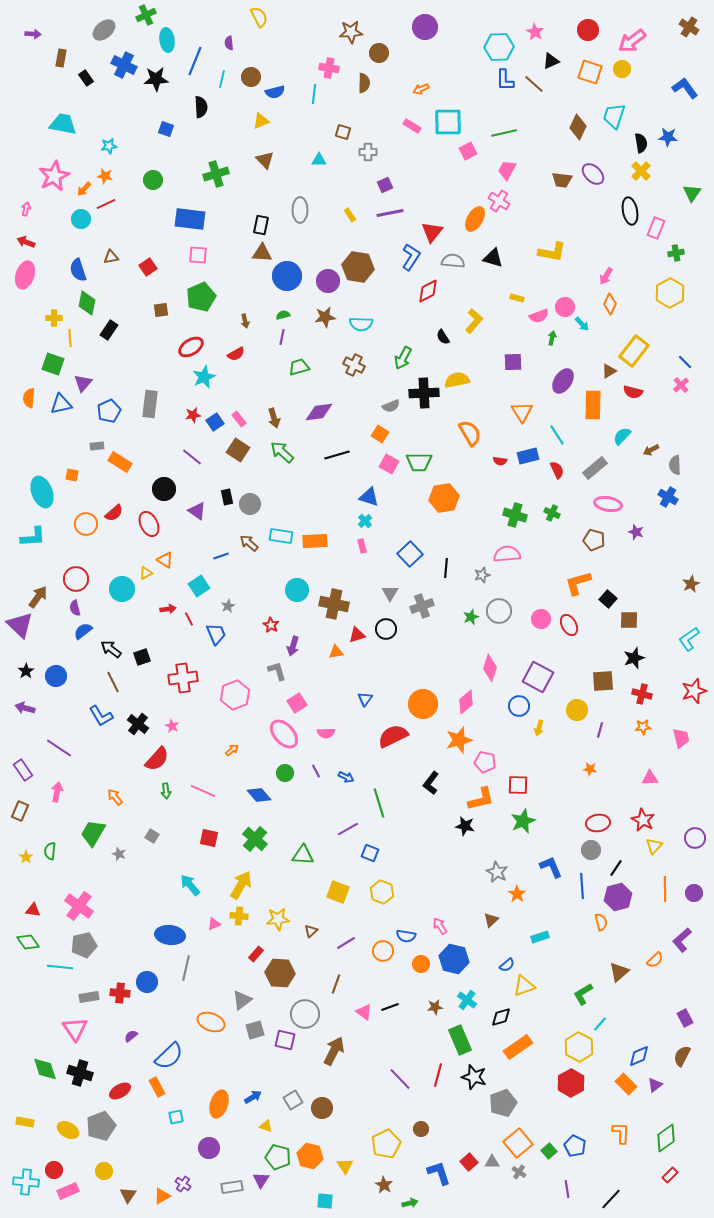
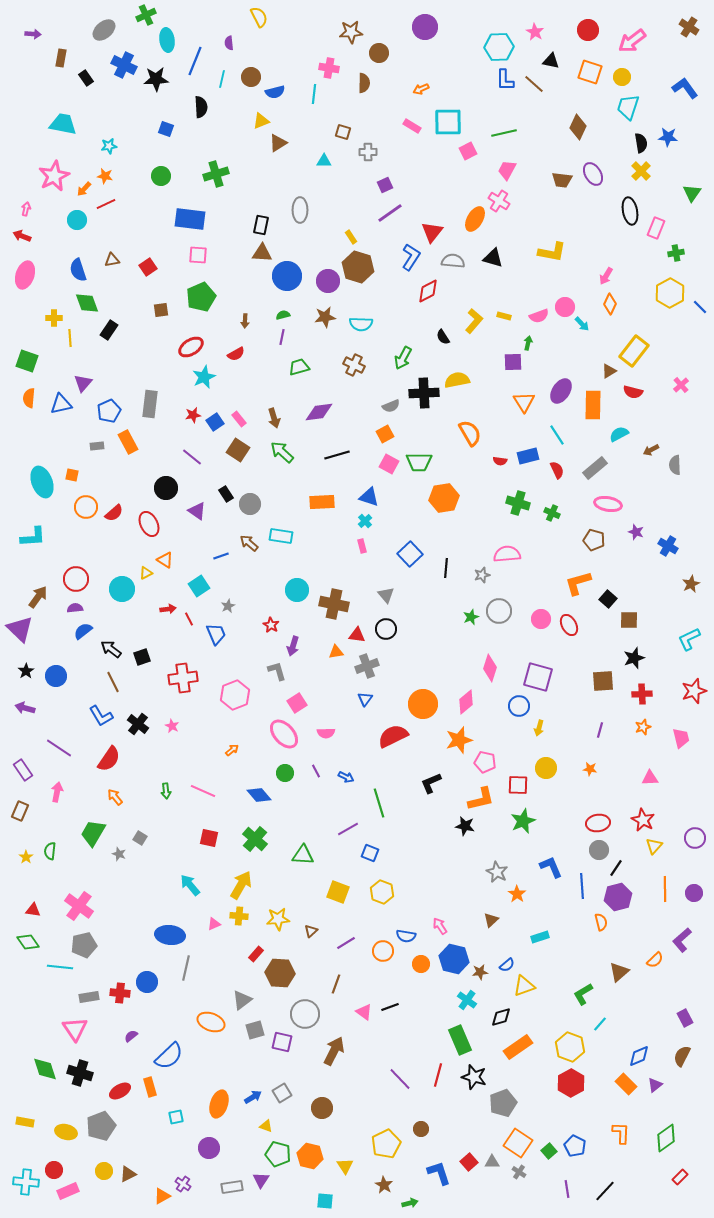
black triangle at (551, 61): rotated 36 degrees clockwise
yellow circle at (622, 69): moved 8 px down
cyan trapezoid at (614, 116): moved 14 px right, 9 px up
brown triangle at (265, 160): moved 13 px right, 17 px up; rotated 42 degrees clockwise
cyan triangle at (319, 160): moved 5 px right, 1 px down
purple ellipse at (593, 174): rotated 15 degrees clockwise
green circle at (153, 180): moved 8 px right, 4 px up
purple line at (390, 213): rotated 24 degrees counterclockwise
yellow rectangle at (350, 215): moved 1 px right, 22 px down
cyan circle at (81, 219): moved 4 px left, 1 px down
red arrow at (26, 242): moved 4 px left, 6 px up
brown triangle at (111, 257): moved 1 px right, 3 px down
brown hexagon at (358, 267): rotated 8 degrees clockwise
yellow rectangle at (517, 298): moved 13 px left, 18 px down
green diamond at (87, 303): rotated 30 degrees counterclockwise
brown arrow at (245, 321): rotated 16 degrees clockwise
green arrow at (552, 338): moved 24 px left, 5 px down
blue line at (685, 362): moved 15 px right, 55 px up
green square at (53, 364): moved 26 px left, 3 px up
purple ellipse at (563, 381): moved 2 px left, 10 px down
orange triangle at (522, 412): moved 2 px right, 10 px up
orange square at (380, 434): moved 5 px right; rotated 30 degrees clockwise
cyan semicircle at (622, 436): moved 3 px left, 2 px up; rotated 18 degrees clockwise
orange rectangle at (120, 462): moved 8 px right, 20 px up; rotated 30 degrees clockwise
black circle at (164, 489): moved 2 px right, 1 px up
cyan ellipse at (42, 492): moved 10 px up
black rectangle at (227, 497): moved 1 px left, 3 px up; rotated 21 degrees counterclockwise
blue cross at (668, 497): moved 49 px down
green cross at (515, 515): moved 3 px right, 12 px up
orange circle at (86, 524): moved 17 px up
orange rectangle at (315, 541): moved 7 px right, 39 px up
gray triangle at (390, 593): moved 4 px left, 2 px down; rotated 12 degrees counterclockwise
gray cross at (422, 606): moved 55 px left, 60 px down
purple semicircle at (75, 608): rotated 98 degrees clockwise
purple triangle at (20, 625): moved 4 px down
red triangle at (357, 635): rotated 24 degrees clockwise
cyan L-shape at (689, 639): rotated 10 degrees clockwise
purple square at (538, 677): rotated 12 degrees counterclockwise
red cross at (642, 694): rotated 18 degrees counterclockwise
yellow circle at (577, 710): moved 31 px left, 58 px down
orange star at (643, 727): rotated 14 degrees counterclockwise
red semicircle at (157, 759): moved 48 px left; rotated 8 degrees counterclockwise
black L-shape at (431, 783): rotated 30 degrees clockwise
gray square at (152, 836): moved 12 px left, 2 px down
gray circle at (591, 850): moved 8 px right
brown star at (435, 1007): moved 45 px right, 35 px up
purple square at (285, 1040): moved 3 px left, 2 px down
yellow hexagon at (579, 1047): moved 9 px left; rotated 8 degrees counterclockwise
orange rectangle at (157, 1087): moved 7 px left; rotated 12 degrees clockwise
gray square at (293, 1100): moved 11 px left, 7 px up
yellow ellipse at (68, 1130): moved 2 px left, 2 px down; rotated 15 degrees counterclockwise
orange square at (518, 1143): rotated 16 degrees counterclockwise
green pentagon at (278, 1157): moved 3 px up
red rectangle at (670, 1175): moved 10 px right, 2 px down
brown triangle at (128, 1195): moved 21 px up; rotated 30 degrees clockwise
black line at (611, 1199): moved 6 px left, 8 px up
